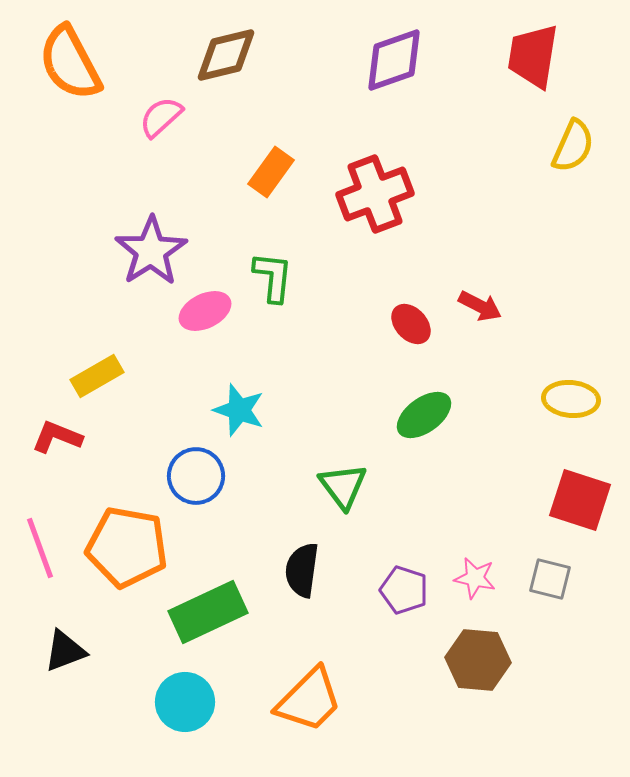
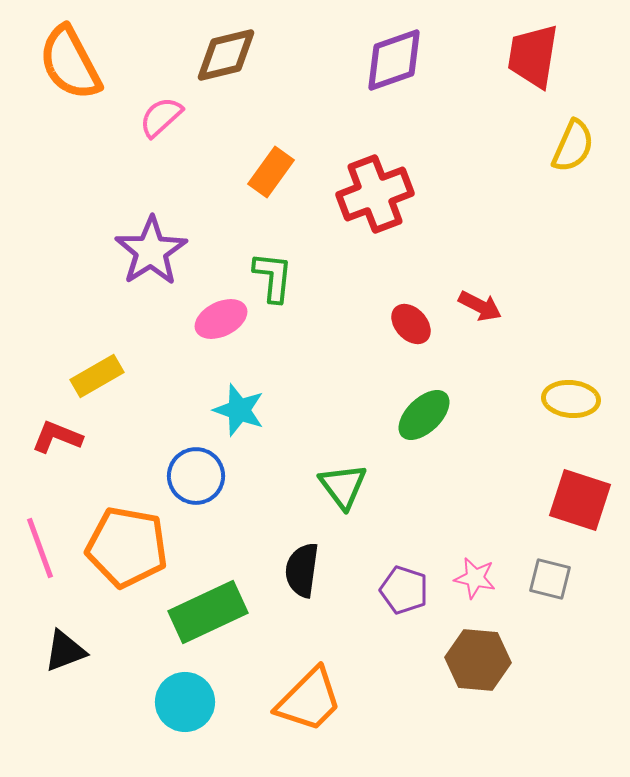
pink ellipse: moved 16 px right, 8 px down
green ellipse: rotated 8 degrees counterclockwise
